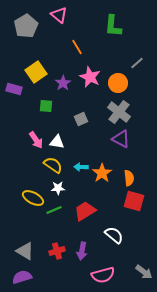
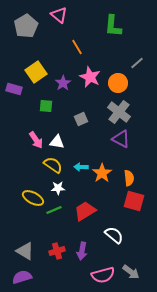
gray arrow: moved 13 px left
